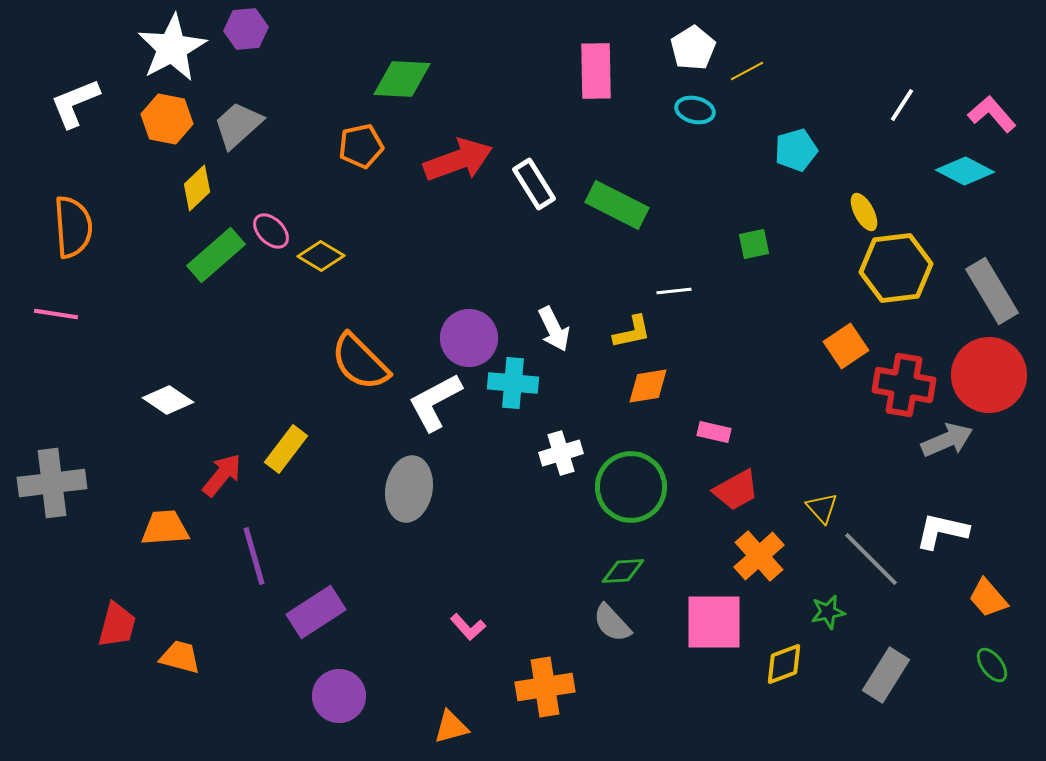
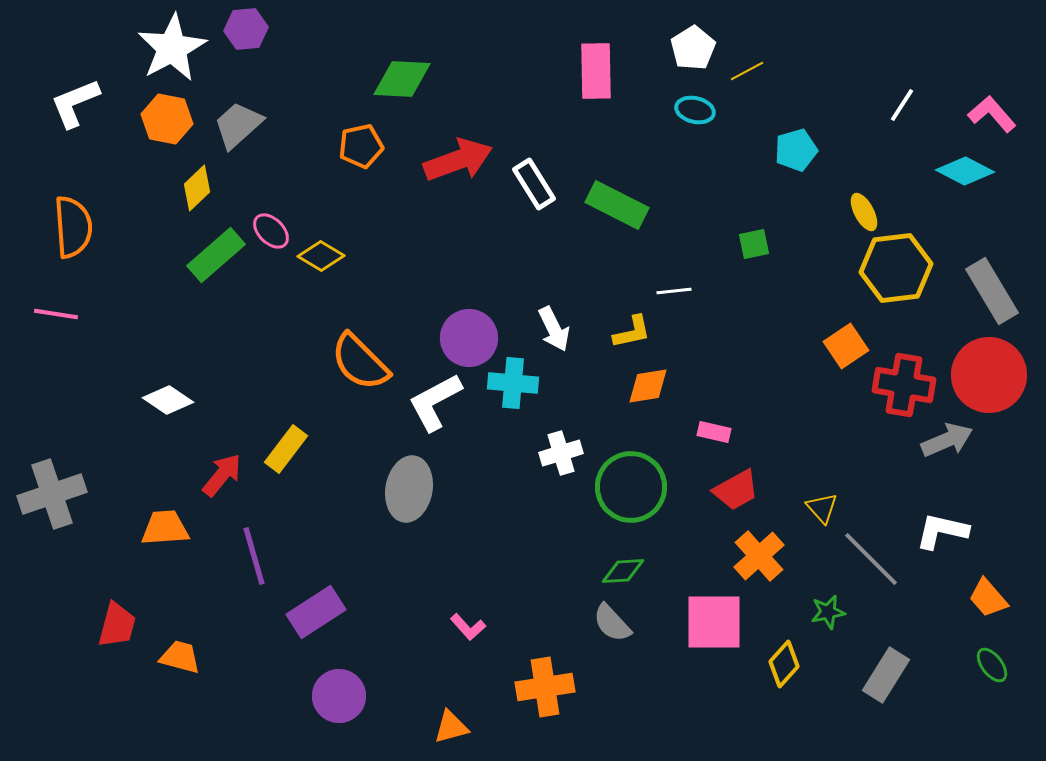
gray cross at (52, 483): moved 11 px down; rotated 12 degrees counterclockwise
yellow diamond at (784, 664): rotated 27 degrees counterclockwise
